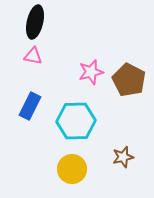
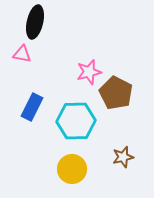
pink triangle: moved 11 px left, 2 px up
pink star: moved 2 px left
brown pentagon: moved 13 px left, 13 px down
blue rectangle: moved 2 px right, 1 px down
